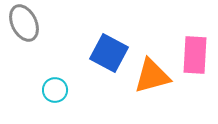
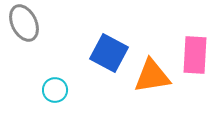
orange triangle: rotated 6 degrees clockwise
